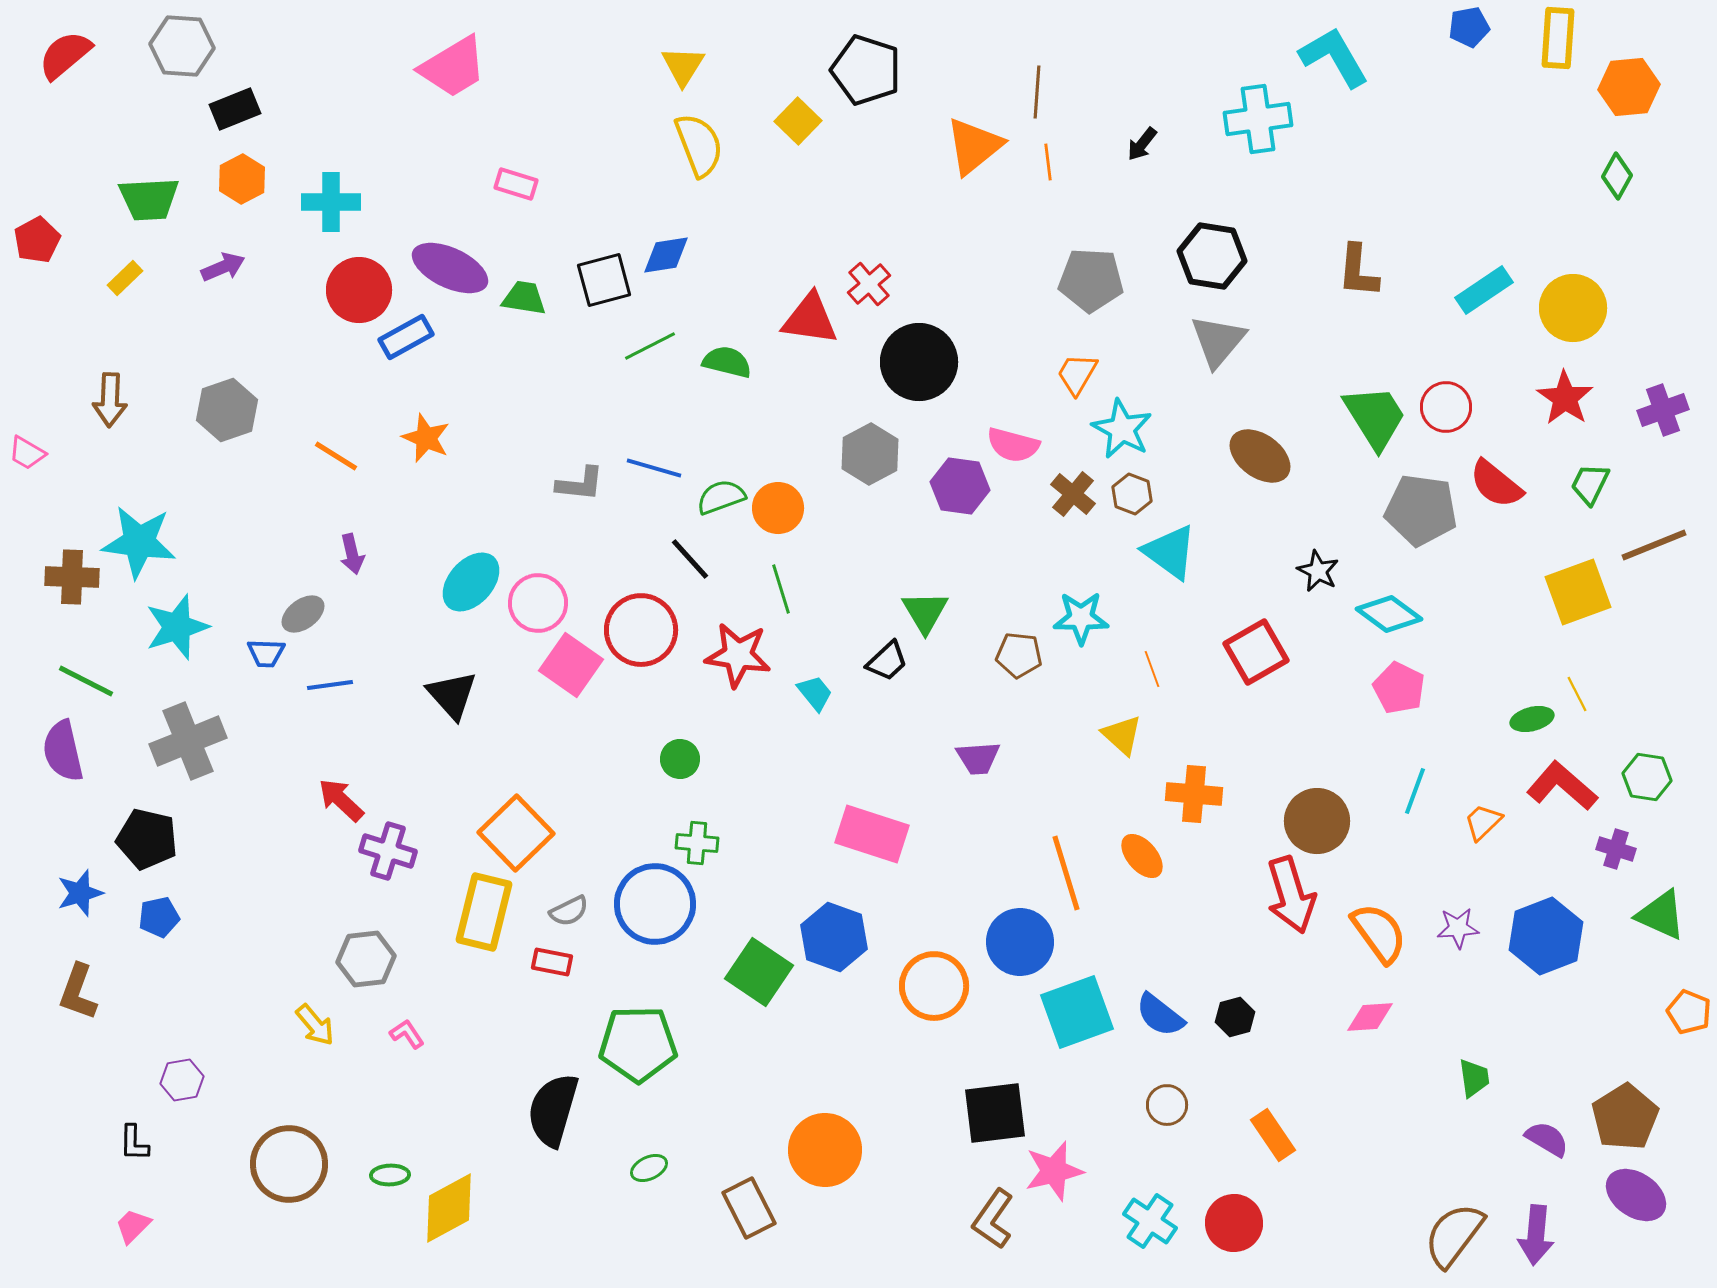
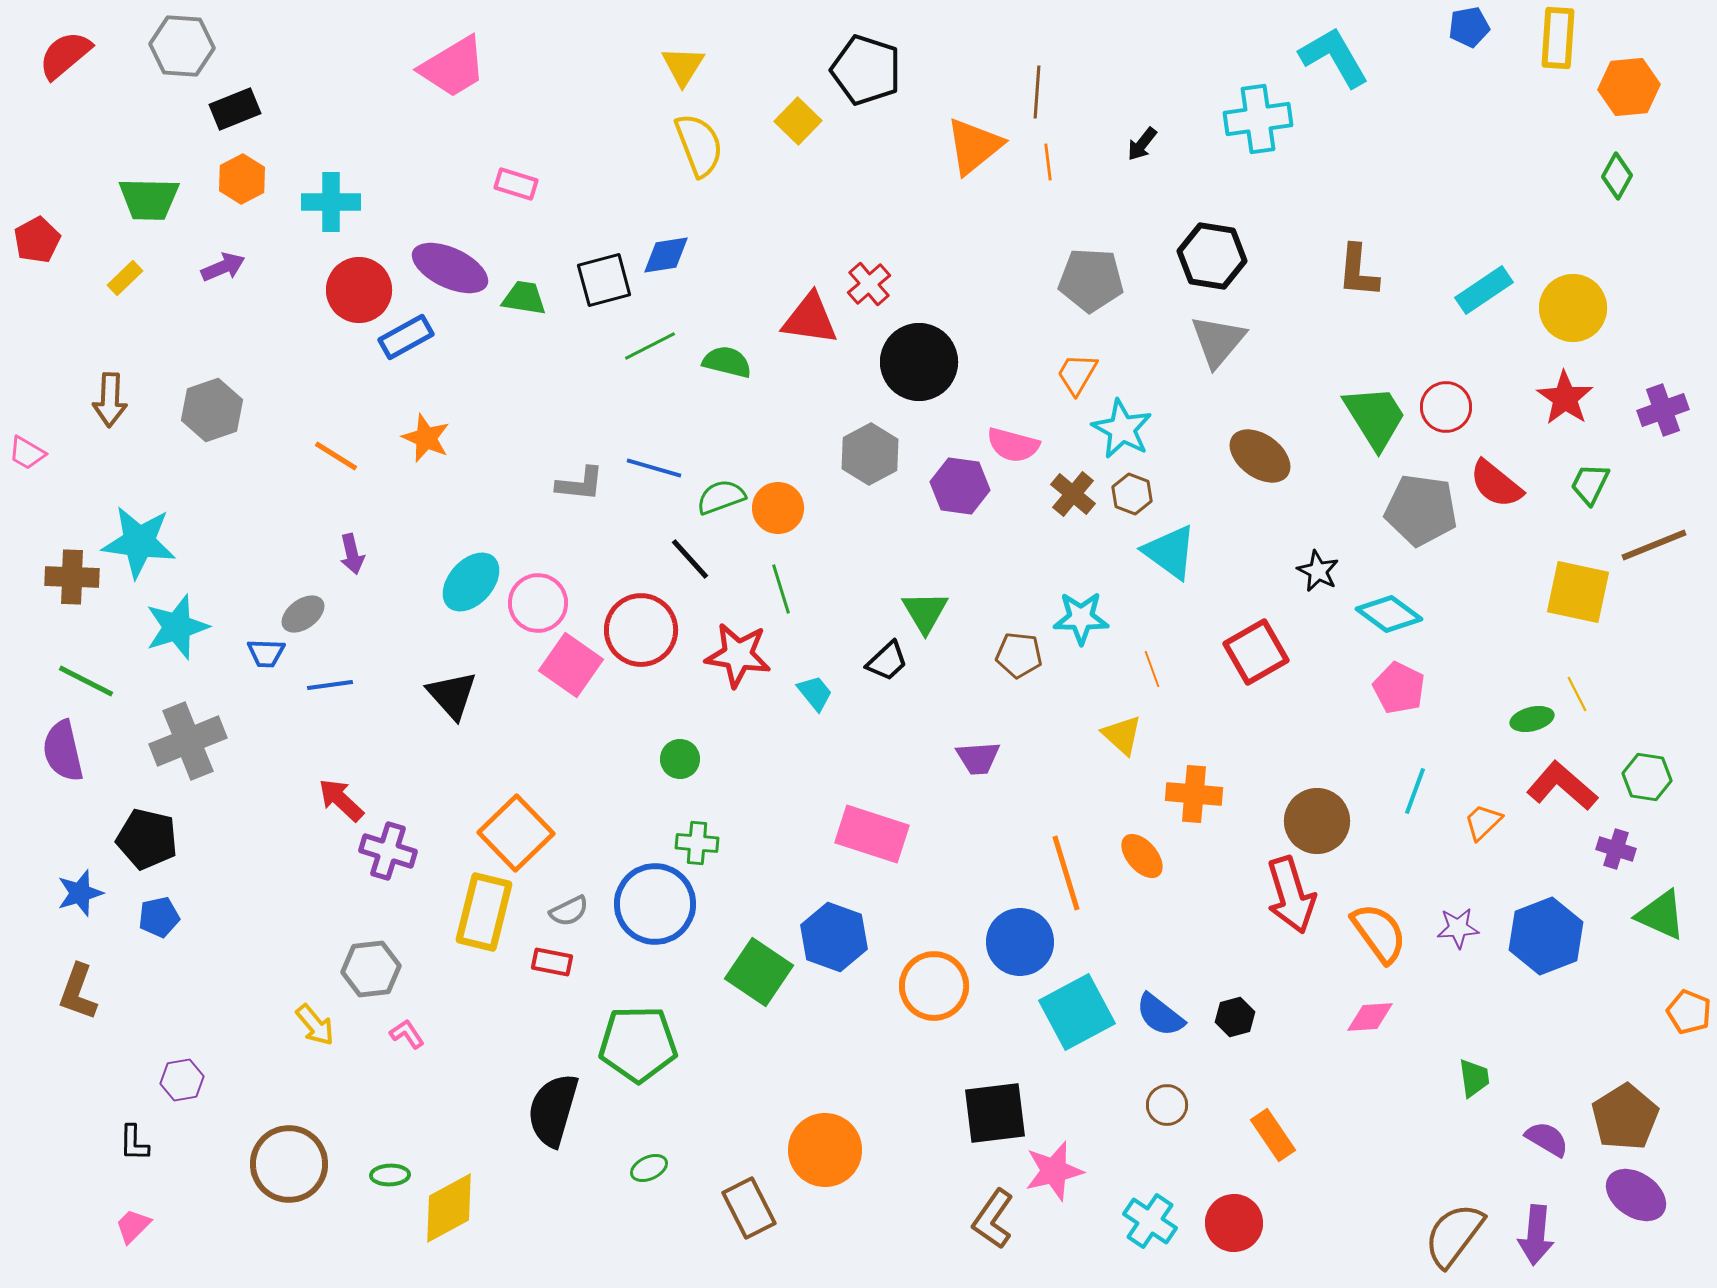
green trapezoid at (149, 199): rotated 4 degrees clockwise
gray hexagon at (227, 410): moved 15 px left
yellow square at (1578, 592): rotated 32 degrees clockwise
gray hexagon at (366, 959): moved 5 px right, 10 px down
cyan square at (1077, 1012): rotated 8 degrees counterclockwise
